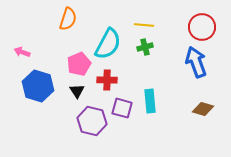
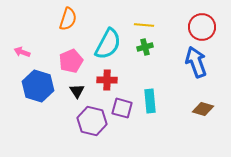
pink pentagon: moved 8 px left, 3 px up
